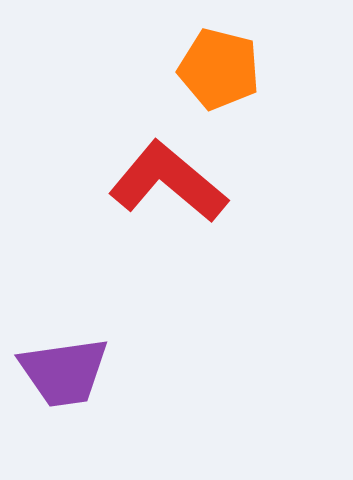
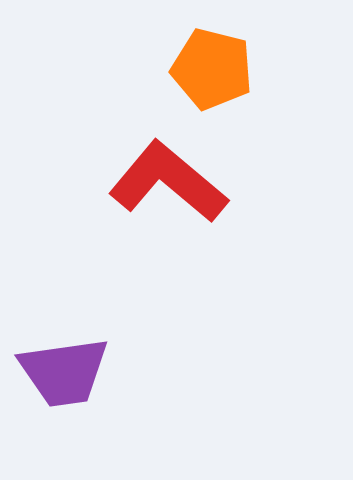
orange pentagon: moved 7 px left
